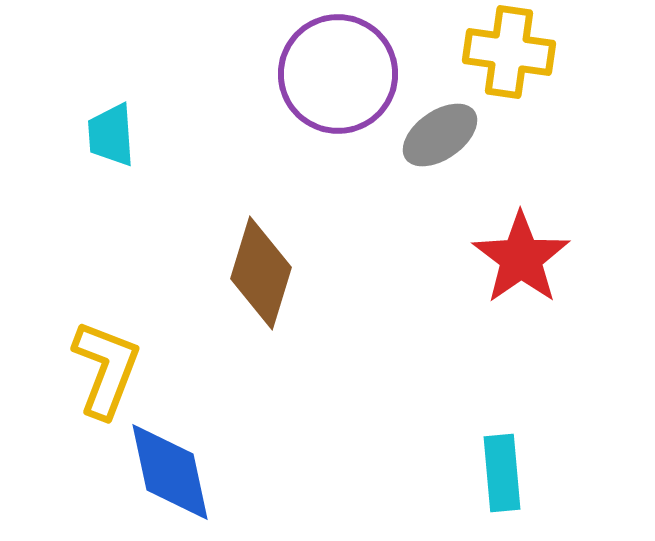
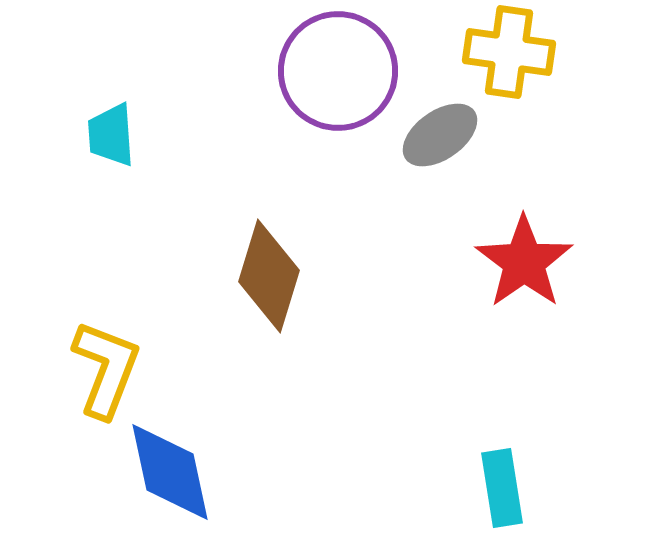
purple circle: moved 3 px up
red star: moved 3 px right, 4 px down
brown diamond: moved 8 px right, 3 px down
cyan rectangle: moved 15 px down; rotated 4 degrees counterclockwise
